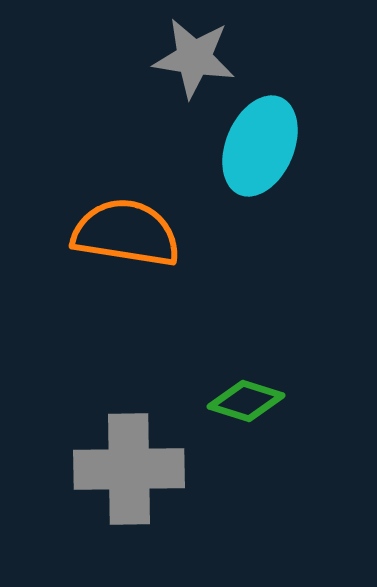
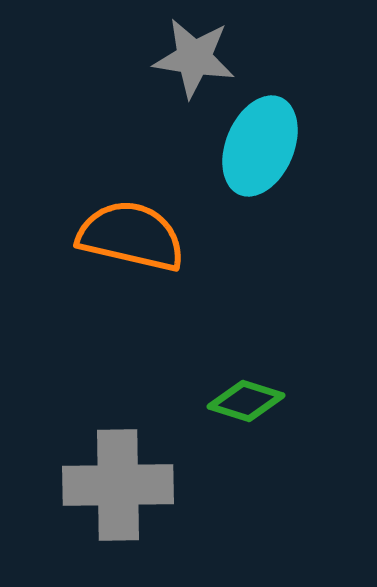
orange semicircle: moved 5 px right, 3 px down; rotated 4 degrees clockwise
gray cross: moved 11 px left, 16 px down
